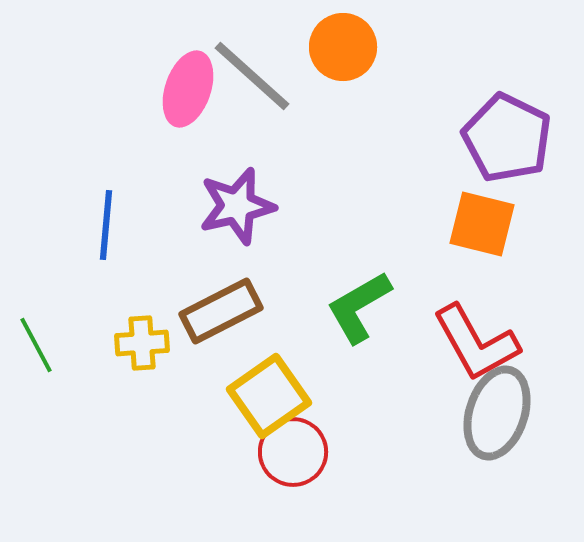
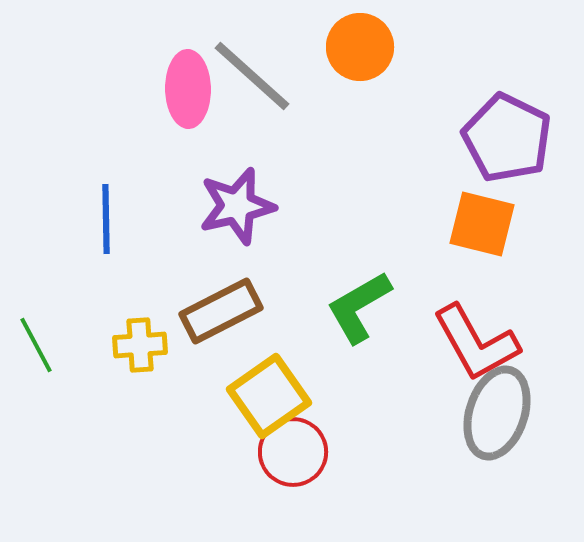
orange circle: moved 17 px right
pink ellipse: rotated 20 degrees counterclockwise
blue line: moved 6 px up; rotated 6 degrees counterclockwise
yellow cross: moved 2 px left, 2 px down
